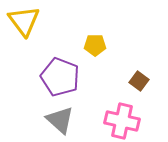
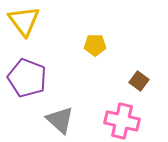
purple pentagon: moved 33 px left, 1 px down
